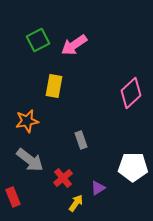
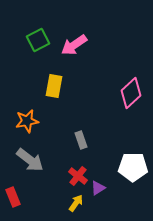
red cross: moved 15 px right, 2 px up; rotated 12 degrees counterclockwise
